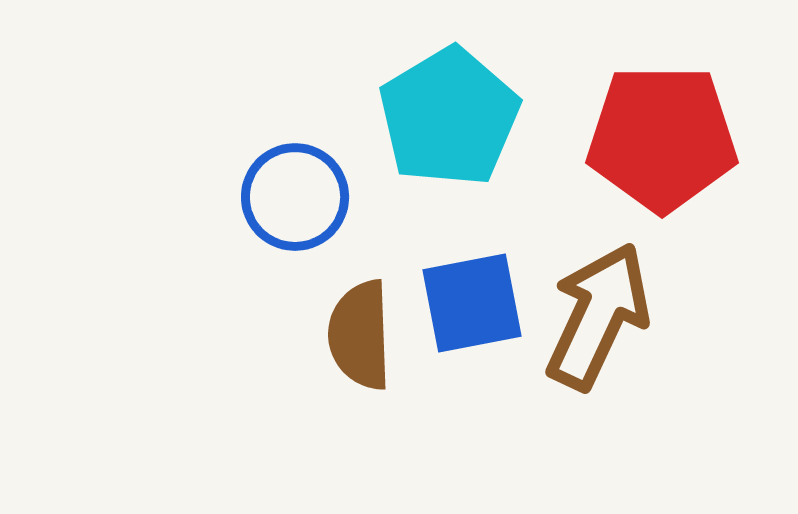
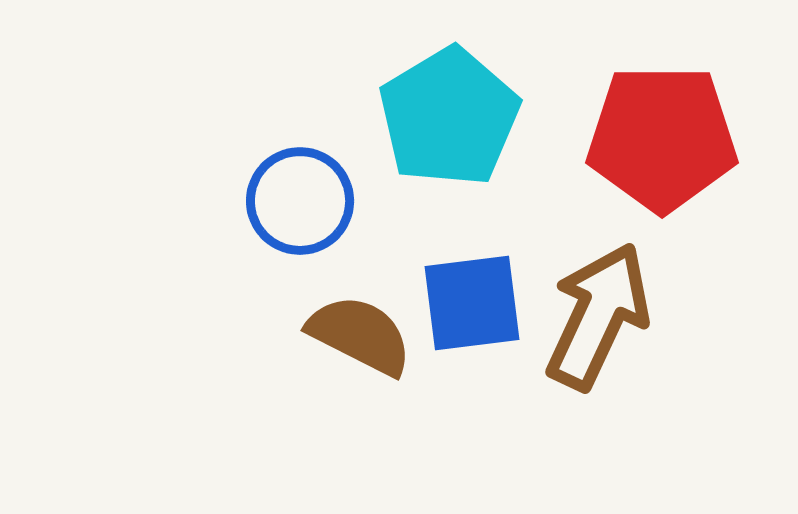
blue circle: moved 5 px right, 4 px down
blue square: rotated 4 degrees clockwise
brown semicircle: rotated 119 degrees clockwise
